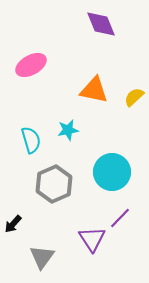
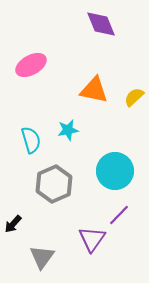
cyan circle: moved 3 px right, 1 px up
purple line: moved 1 px left, 3 px up
purple triangle: rotated 8 degrees clockwise
